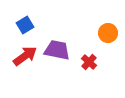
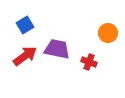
purple trapezoid: moved 1 px up
red cross: rotated 21 degrees counterclockwise
